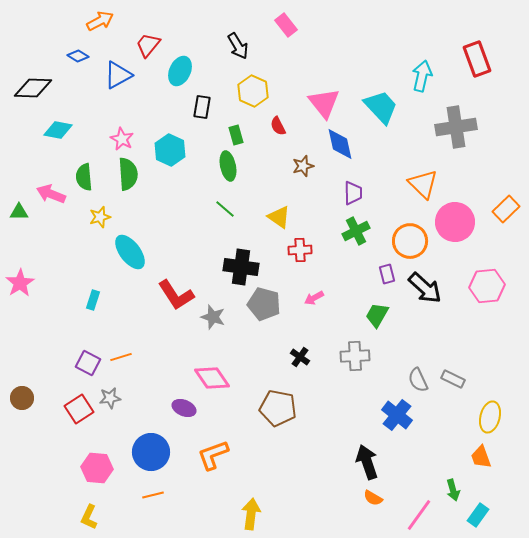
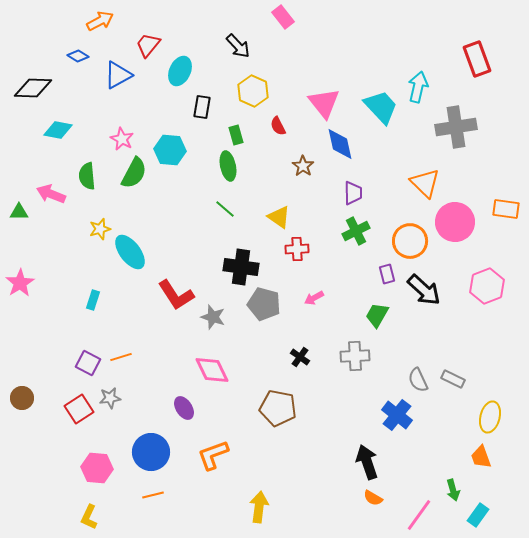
pink rectangle at (286, 25): moved 3 px left, 8 px up
black arrow at (238, 46): rotated 12 degrees counterclockwise
cyan arrow at (422, 76): moved 4 px left, 11 px down
cyan hexagon at (170, 150): rotated 20 degrees counterclockwise
brown star at (303, 166): rotated 20 degrees counterclockwise
green semicircle at (128, 174): moved 6 px right, 1 px up; rotated 32 degrees clockwise
green semicircle at (84, 177): moved 3 px right, 1 px up
orange triangle at (423, 184): moved 2 px right, 1 px up
orange rectangle at (506, 209): rotated 52 degrees clockwise
yellow star at (100, 217): moved 12 px down
red cross at (300, 250): moved 3 px left, 1 px up
pink hexagon at (487, 286): rotated 16 degrees counterclockwise
black arrow at (425, 288): moved 1 px left, 2 px down
pink diamond at (212, 378): moved 8 px up; rotated 9 degrees clockwise
purple ellipse at (184, 408): rotated 35 degrees clockwise
yellow arrow at (251, 514): moved 8 px right, 7 px up
